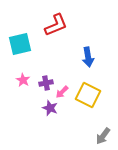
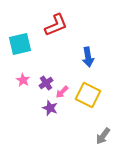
purple cross: rotated 24 degrees counterclockwise
